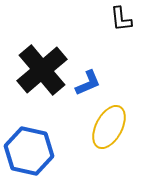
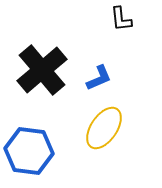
blue L-shape: moved 11 px right, 5 px up
yellow ellipse: moved 5 px left, 1 px down; rotated 6 degrees clockwise
blue hexagon: rotated 6 degrees counterclockwise
